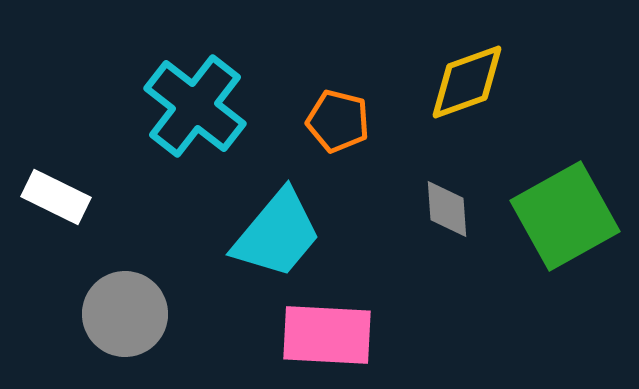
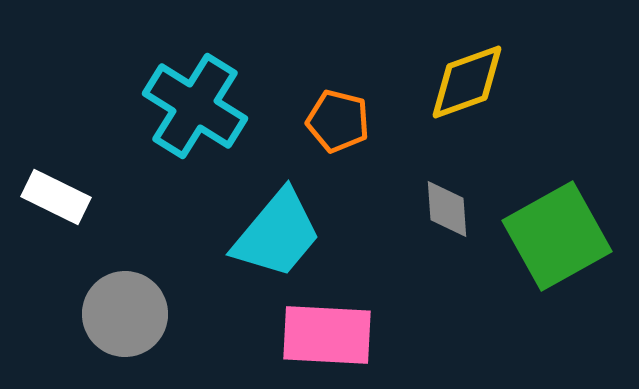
cyan cross: rotated 6 degrees counterclockwise
green square: moved 8 px left, 20 px down
